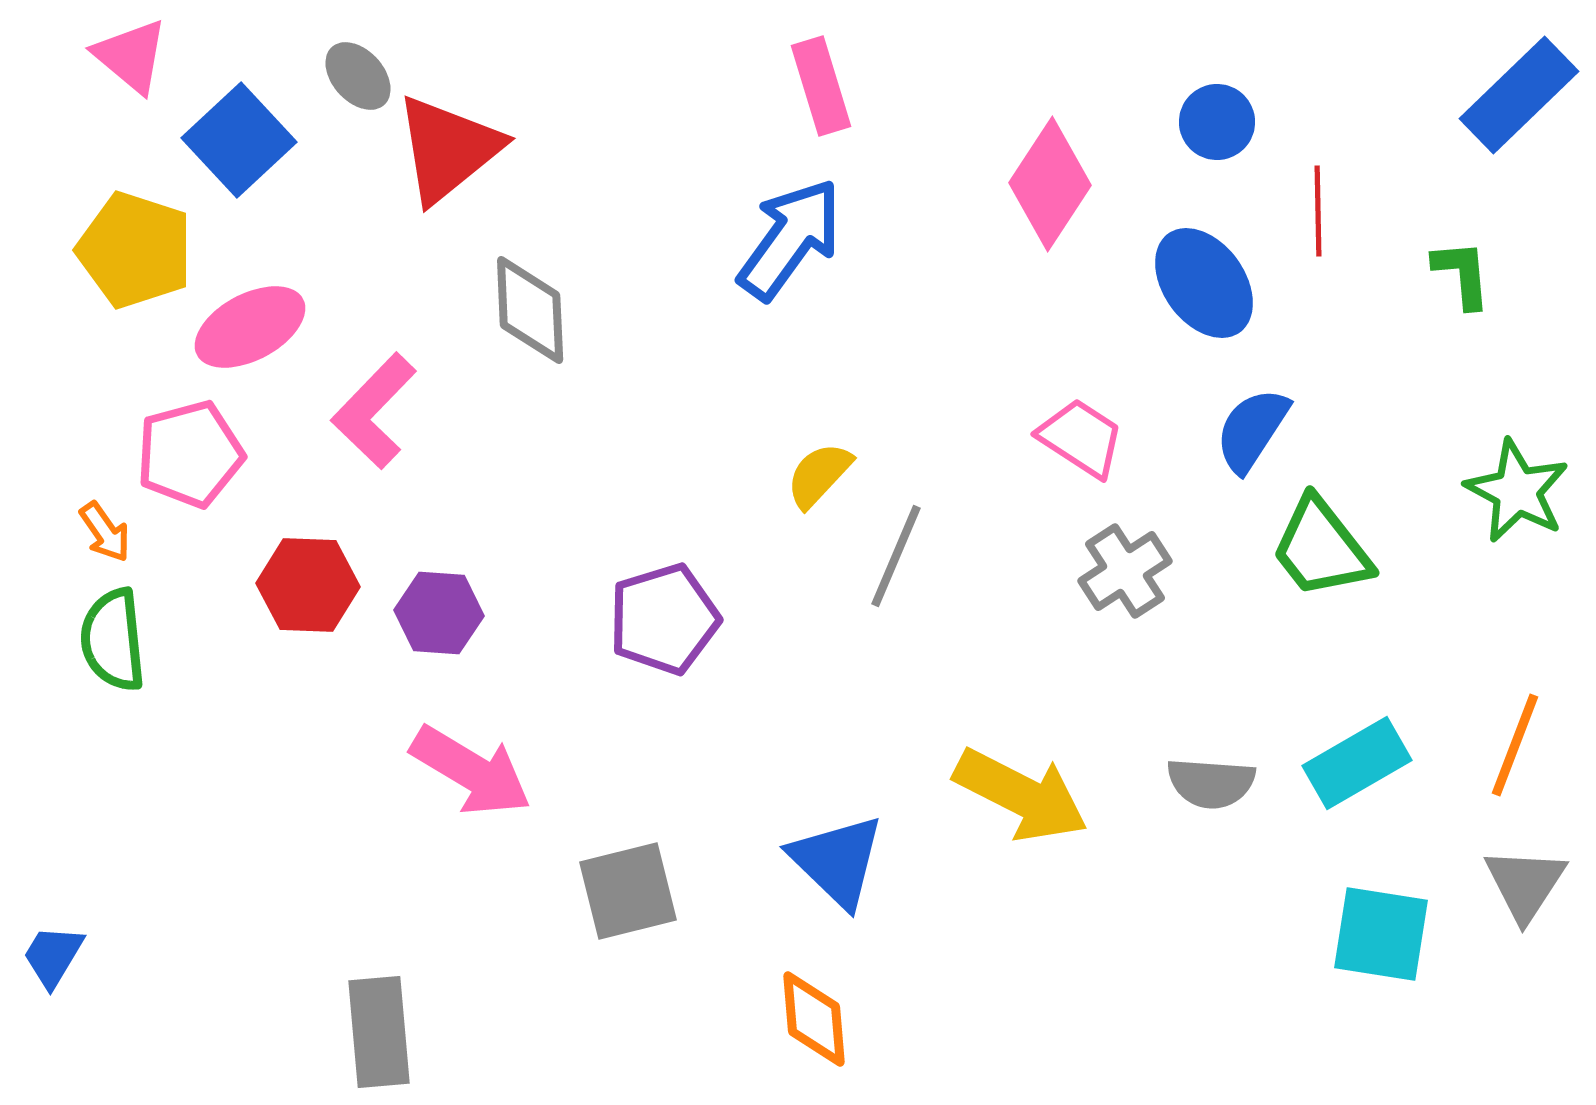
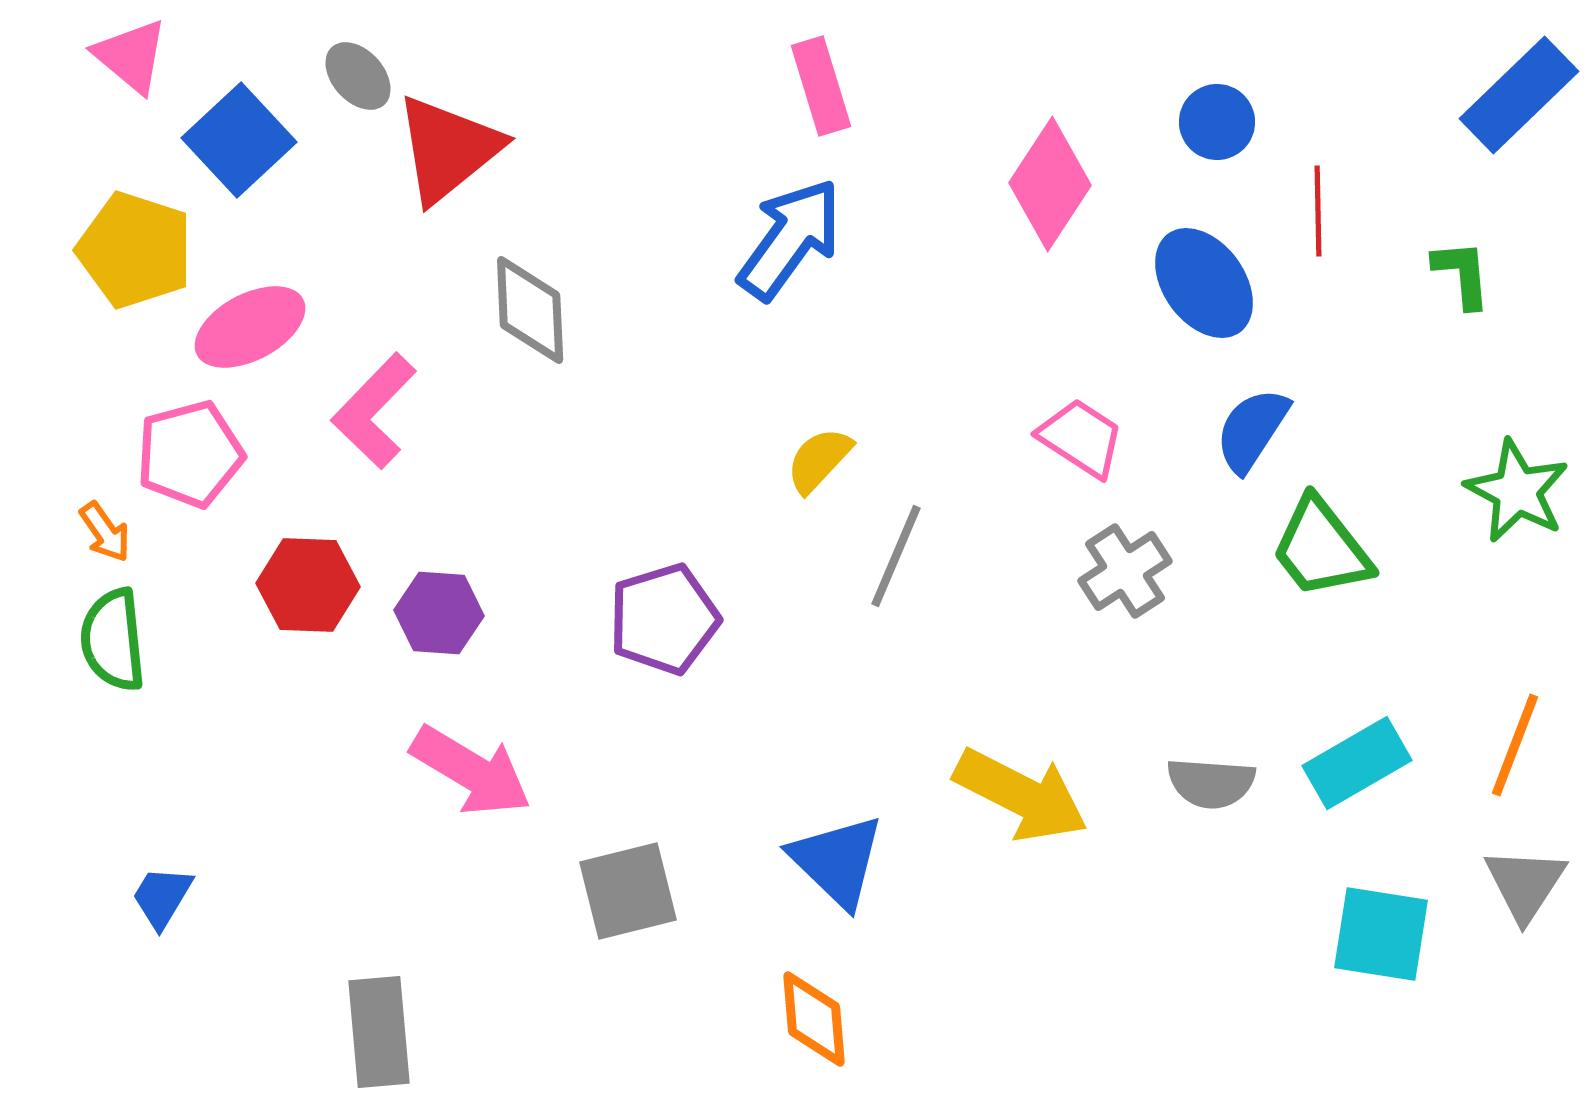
yellow semicircle at (819, 475): moved 15 px up
blue trapezoid at (53, 956): moved 109 px right, 59 px up
